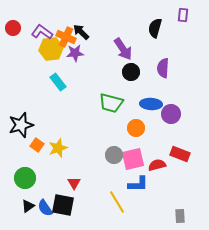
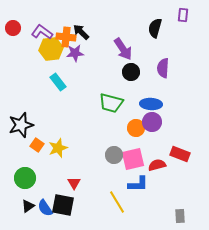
orange cross: rotated 18 degrees counterclockwise
purple circle: moved 19 px left, 8 px down
